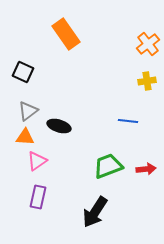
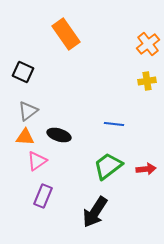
blue line: moved 14 px left, 3 px down
black ellipse: moved 9 px down
green trapezoid: rotated 16 degrees counterclockwise
purple rectangle: moved 5 px right, 1 px up; rotated 10 degrees clockwise
